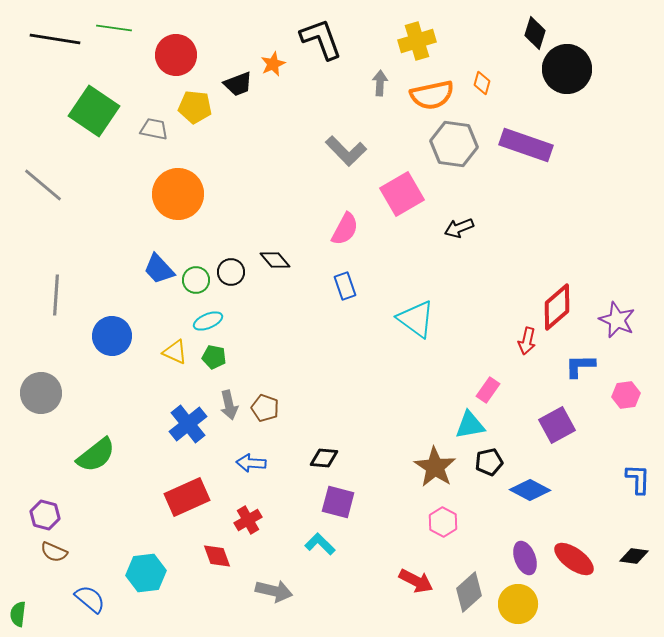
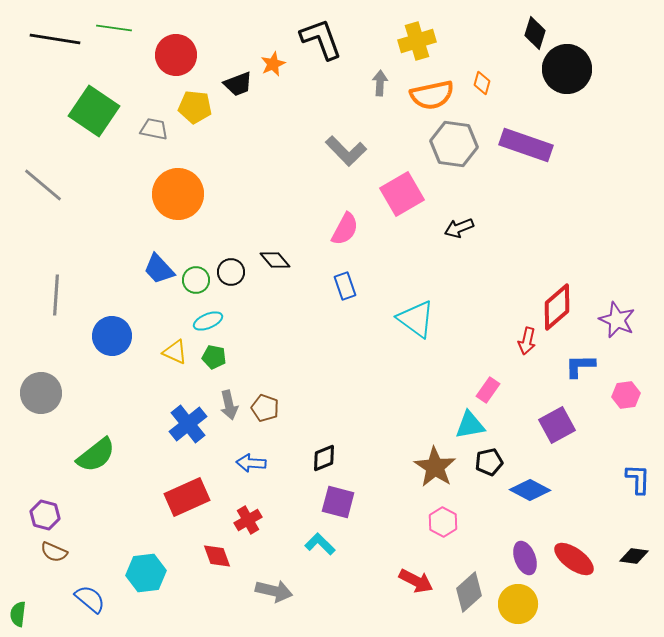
black diamond at (324, 458): rotated 28 degrees counterclockwise
